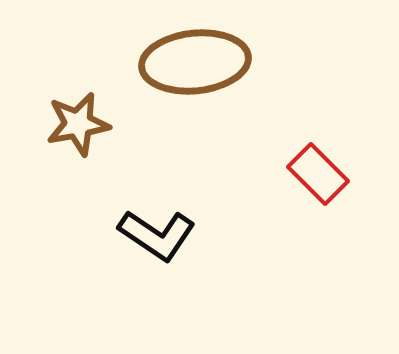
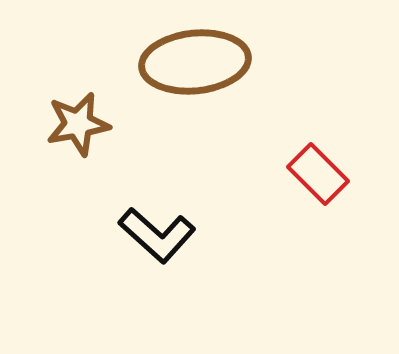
black L-shape: rotated 8 degrees clockwise
